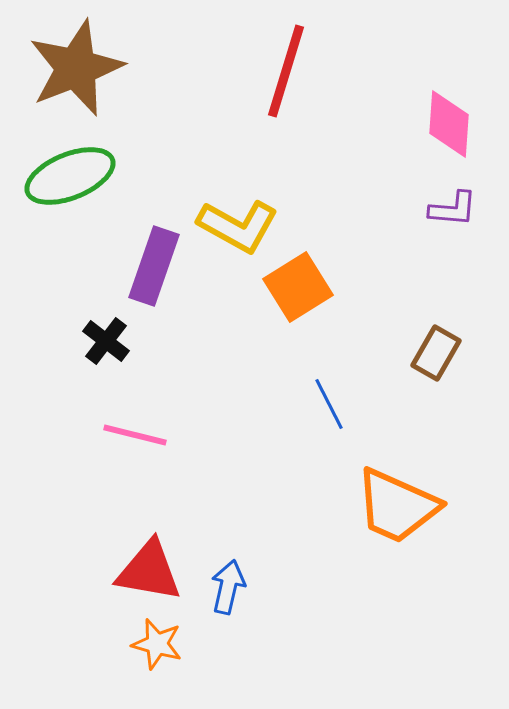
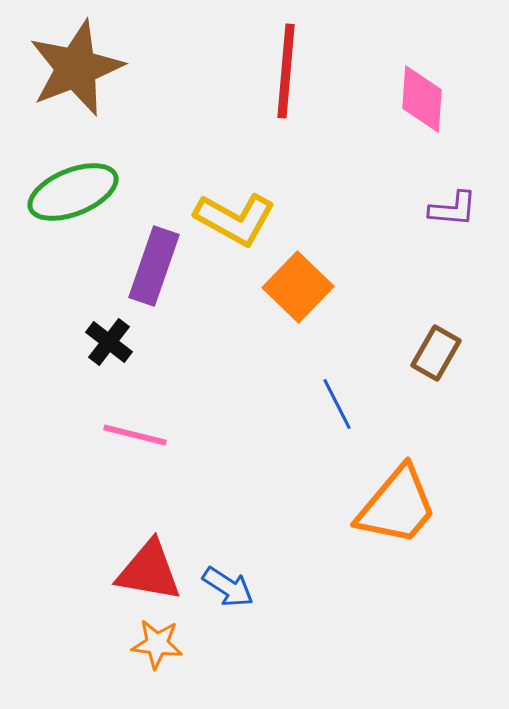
red line: rotated 12 degrees counterclockwise
pink diamond: moved 27 px left, 25 px up
green ellipse: moved 3 px right, 16 px down
yellow L-shape: moved 3 px left, 7 px up
orange square: rotated 14 degrees counterclockwise
black cross: moved 3 px right, 1 px down
blue line: moved 8 px right
orange trapezoid: rotated 74 degrees counterclockwise
blue arrow: rotated 110 degrees clockwise
orange star: rotated 9 degrees counterclockwise
